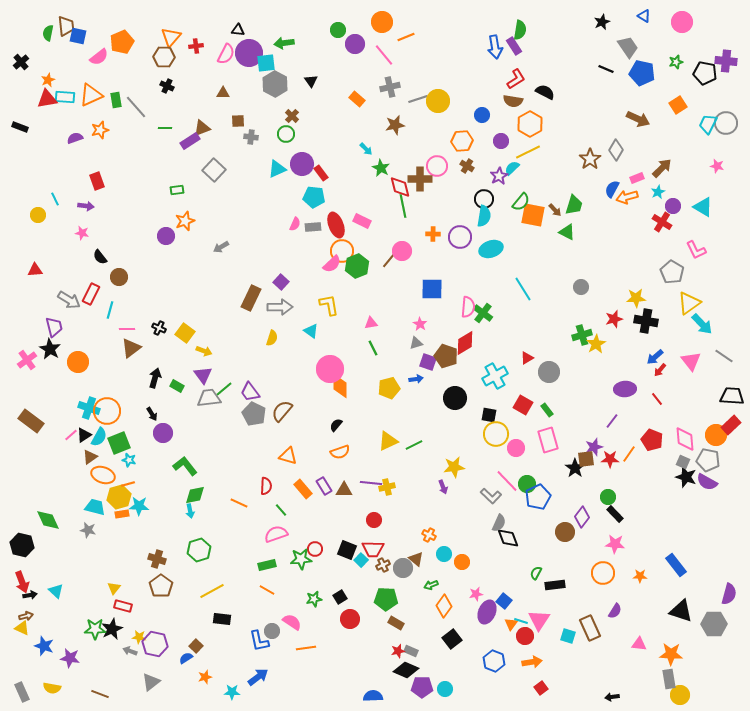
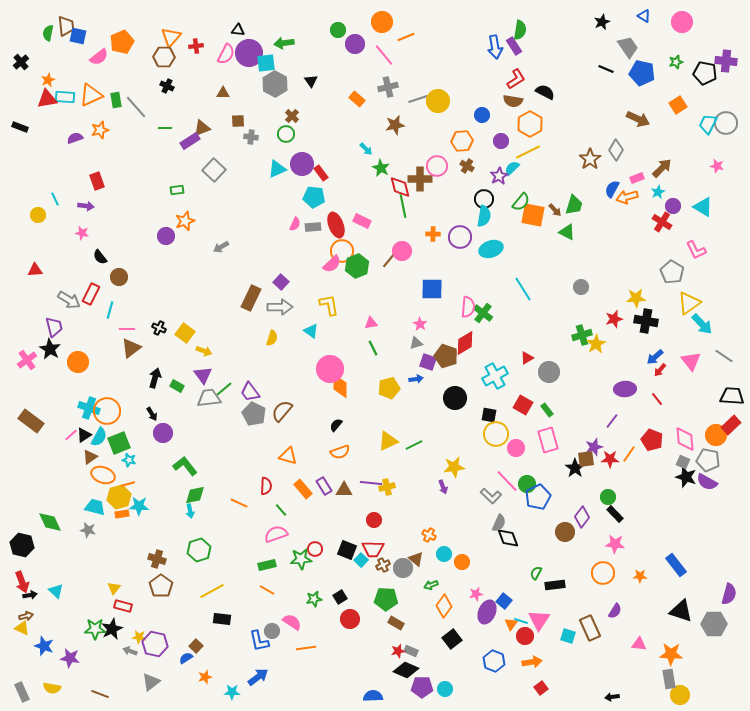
gray cross at (390, 87): moved 2 px left
green diamond at (48, 520): moved 2 px right, 2 px down
